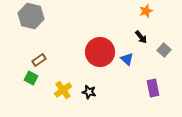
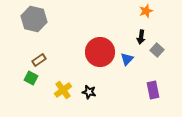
gray hexagon: moved 3 px right, 3 px down
black arrow: rotated 48 degrees clockwise
gray square: moved 7 px left
blue triangle: rotated 32 degrees clockwise
purple rectangle: moved 2 px down
